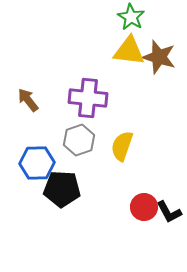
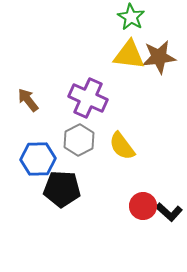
yellow triangle: moved 4 px down
brown star: rotated 24 degrees counterclockwise
purple cross: rotated 18 degrees clockwise
gray hexagon: rotated 8 degrees counterclockwise
yellow semicircle: rotated 56 degrees counterclockwise
blue hexagon: moved 1 px right, 4 px up
red circle: moved 1 px left, 1 px up
black L-shape: rotated 20 degrees counterclockwise
